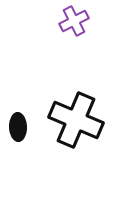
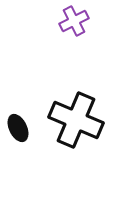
black ellipse: moved 1 px down; rotated 24 degrees counterclockwise
